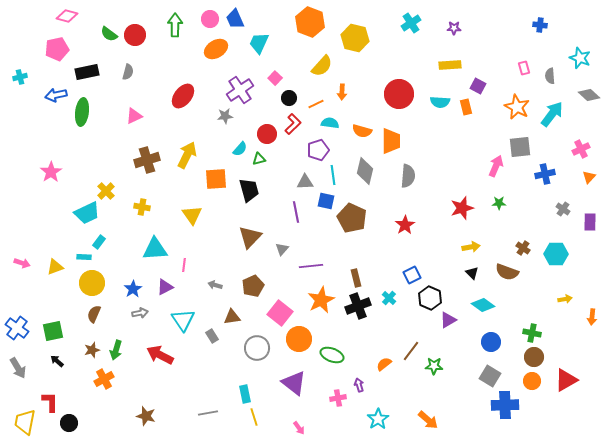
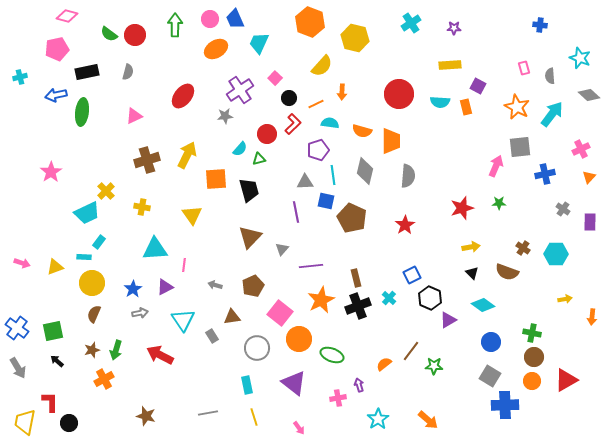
cyan rectangle at (245, 394): moved 2 px right, 9 px up
